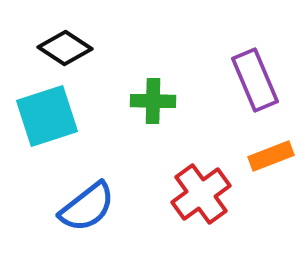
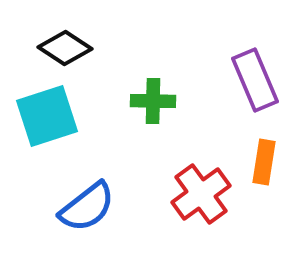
orange rectangle: moved 7 px left, 6 px down; rotated 60 degrees counterclockwise
